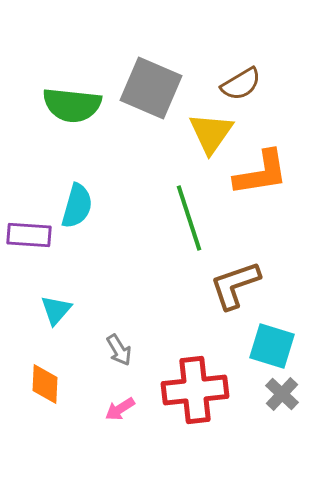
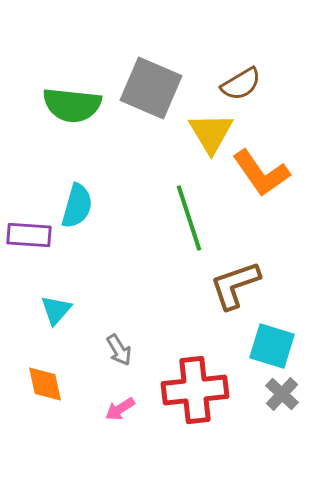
yellow triangle: rotated 6 degrees counterclockwise
orange L-shape: rotated 64 degrees clockwise
orange diamond: rotated 15 degrees counterclockwise
